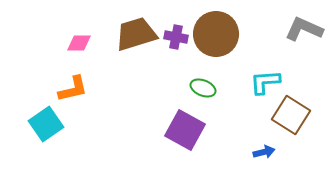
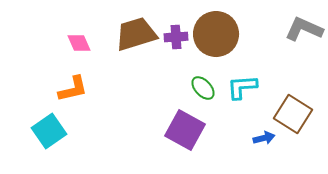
purple cross: rotated 15 degrees counterclockwise
pink diamond: rotated 65 degrees clockwise
cyan L-shape: moved 23 px left, 5 px down
green ellipse: rotated 25 degrees clockwise
brown square: moved 2 px right, 1 px up
cyan square: moved 3 px right, 7 px down
blue arrow: moved 14 px up
